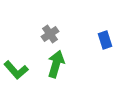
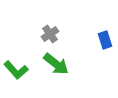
green arrow: rotated 112 degrees clockwise
